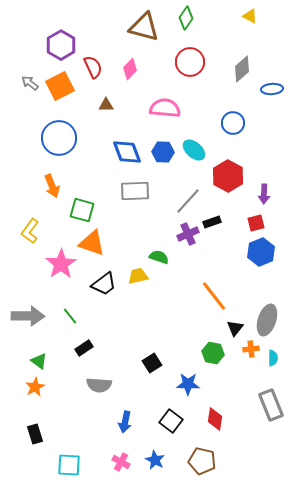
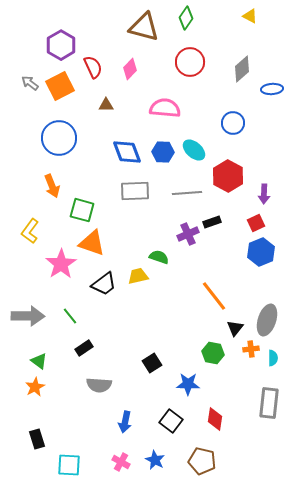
gray line at (188, 201): moved 1 px left, 8 px up; rotated 44 degrees clockwise
red square at (256, 223): rotated 12 degrees counterclockwise
gray rectangle at (271, 405): moved 2 px left, 2 px up; rotated 28 degrees clockwise
black rectangle at (35, 434): moved 2 px right, 5 px down
